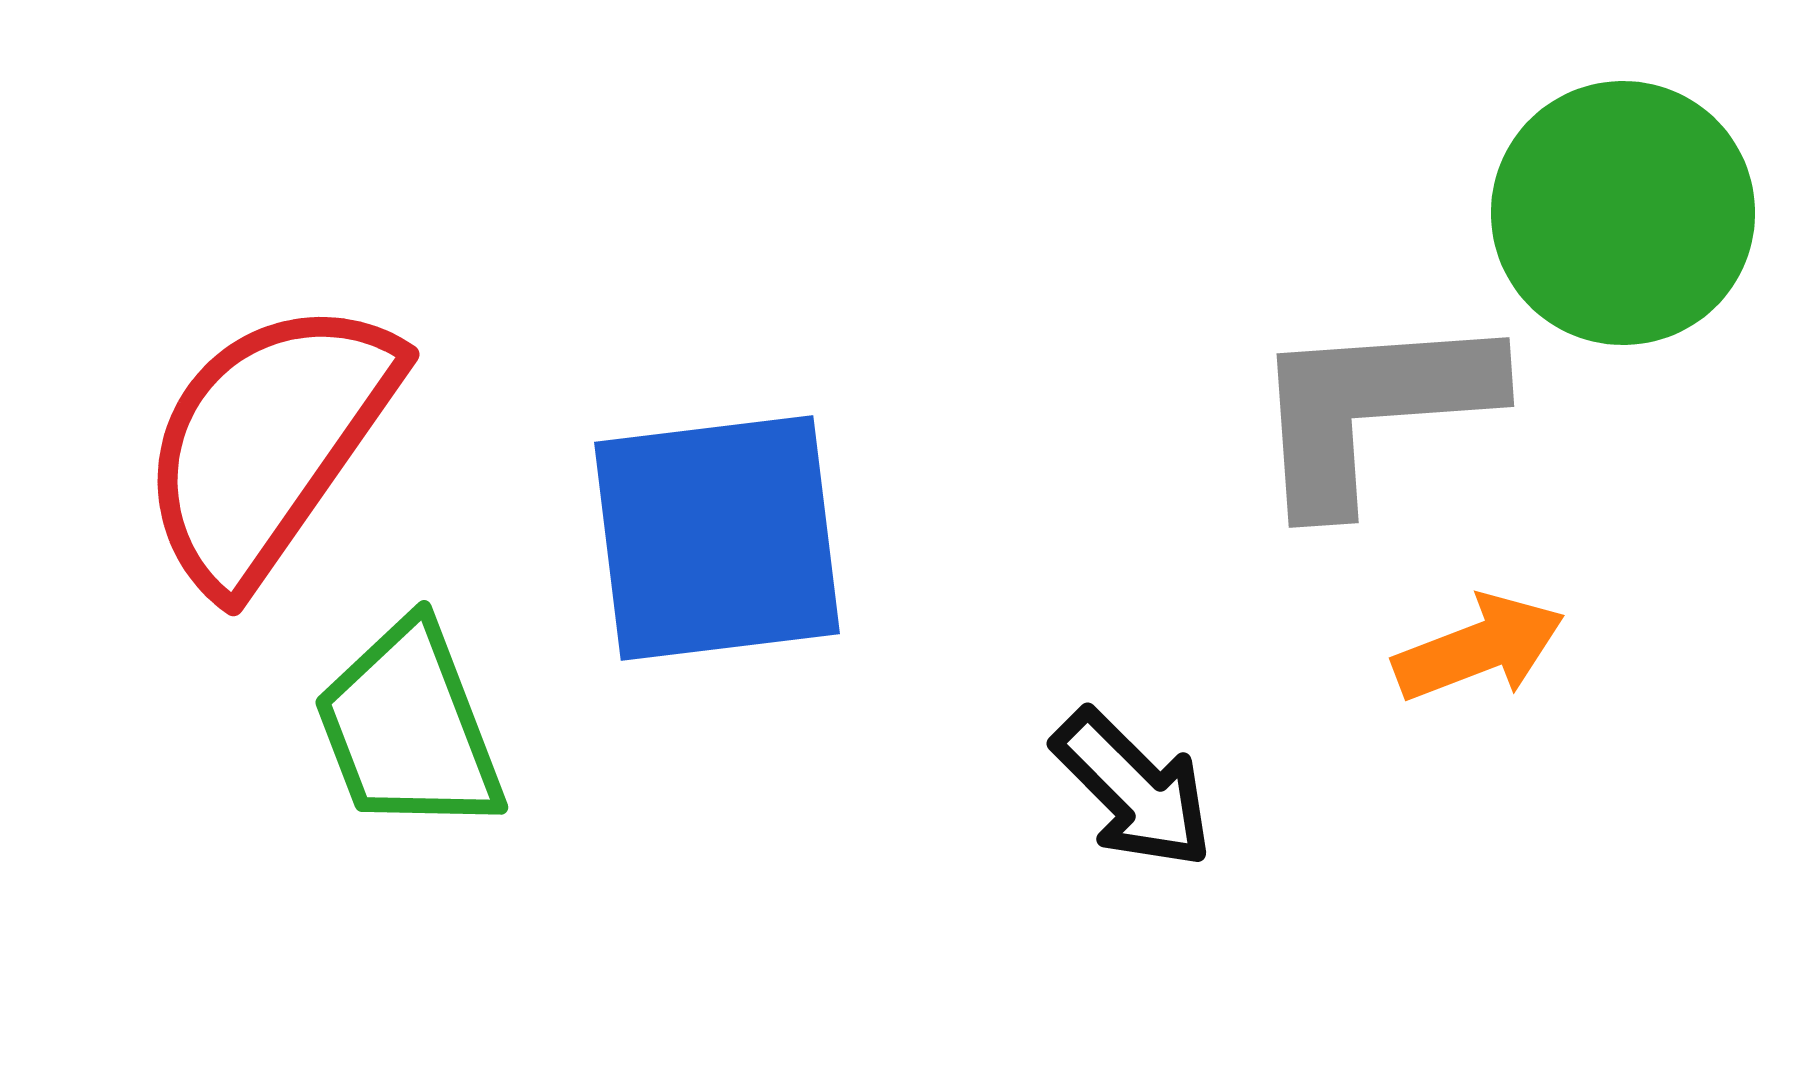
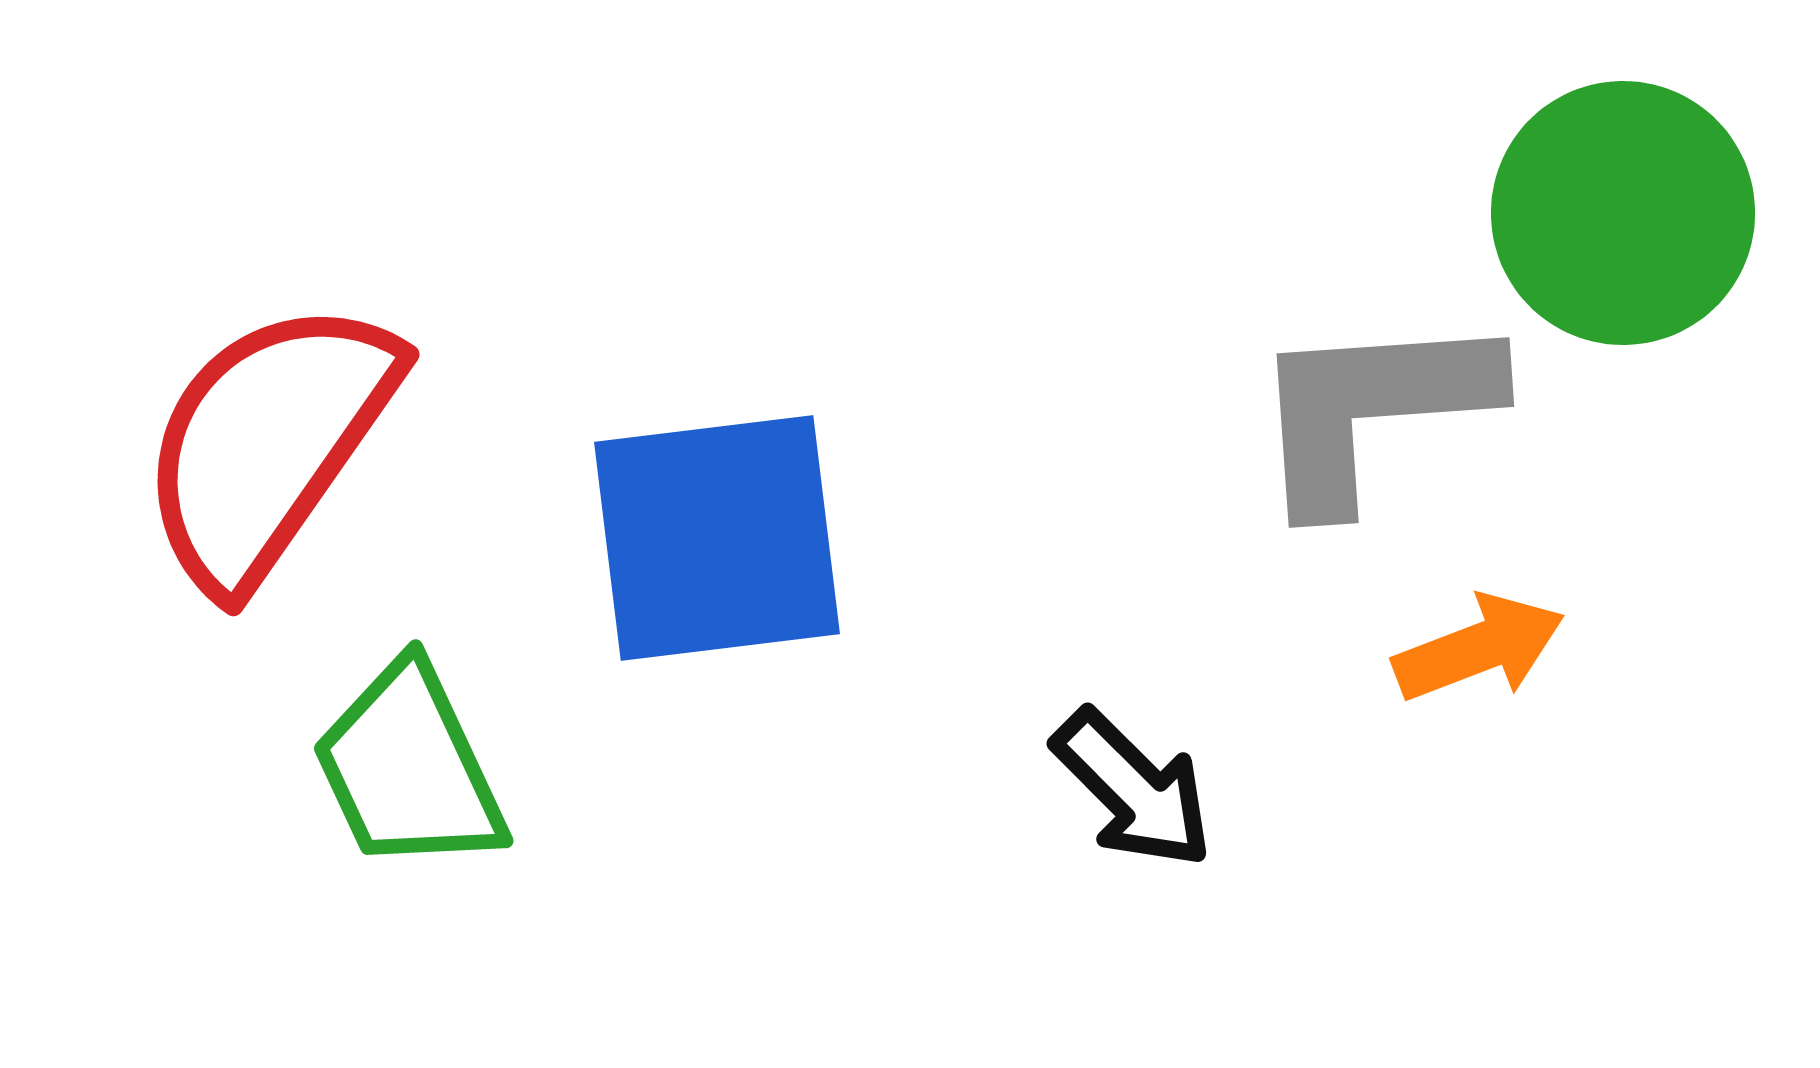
green trapezoid: moved 40 px down; rotated 4 degrees counterclockwise
